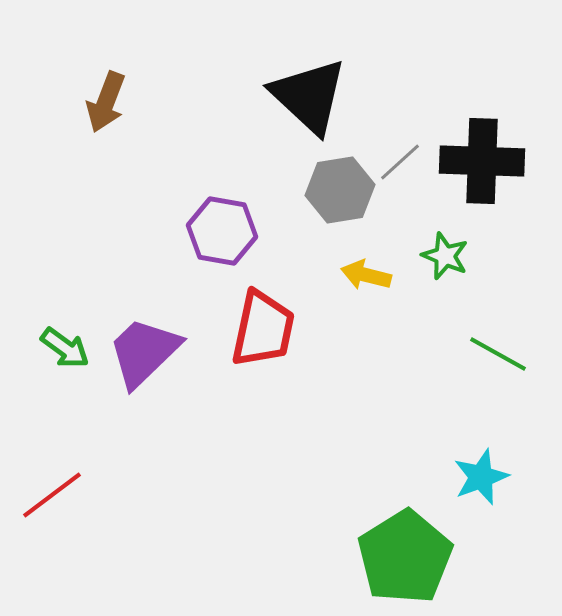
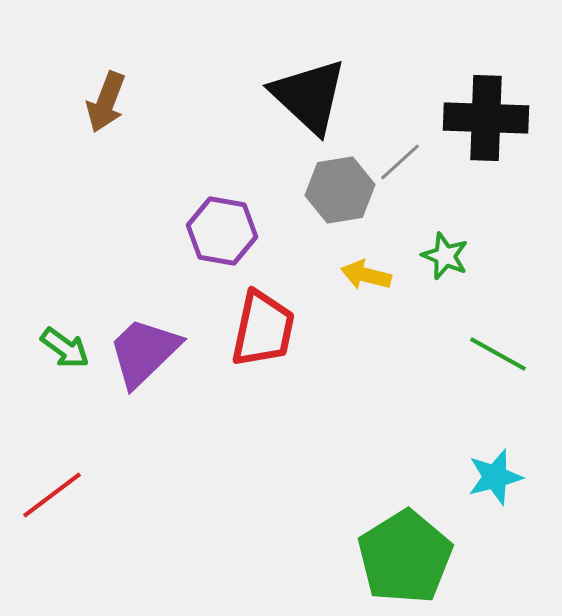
black cross: moved 4 px right, 43 px up
cyan star: moved 14 px right; rotated 6 degrees clockwise
